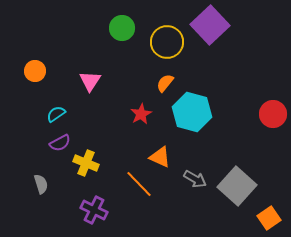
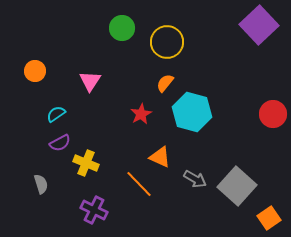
purple square: moved 49 px right
